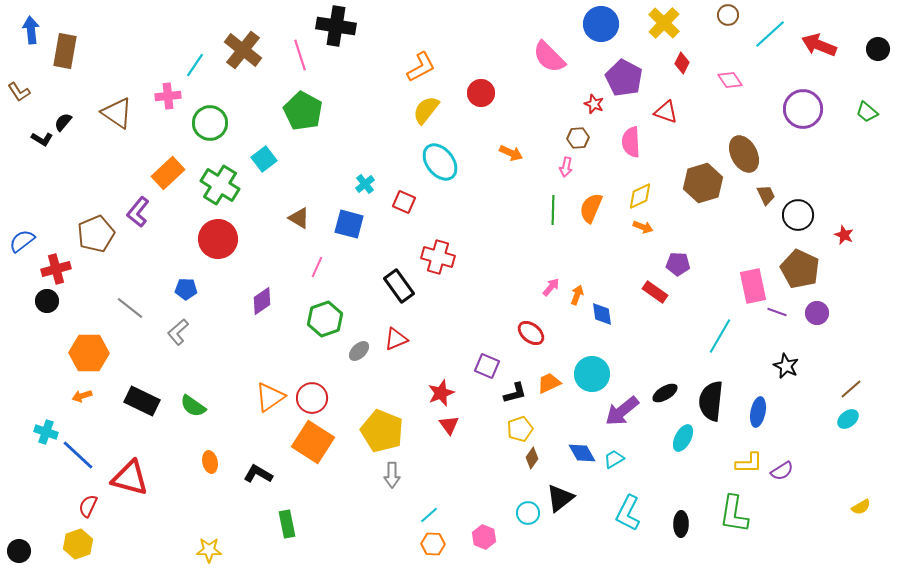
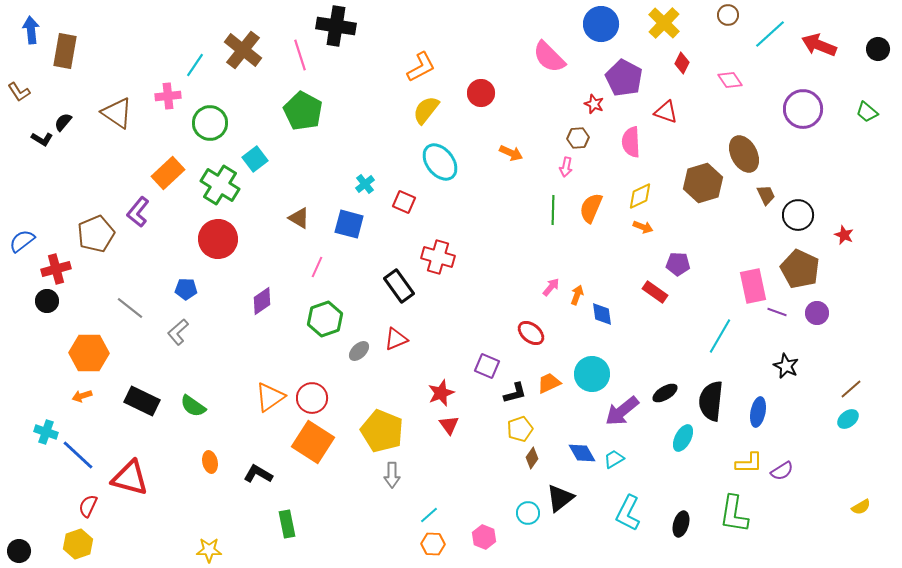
cyan square at (264, 159): moved 9 px left
black ellipse at (681, 524): rotated 15 degrees clockwise
